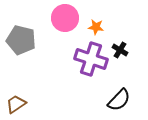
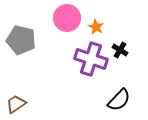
pink circle: moved 2 px right
orange star: rotated 21 degrees clockwise
